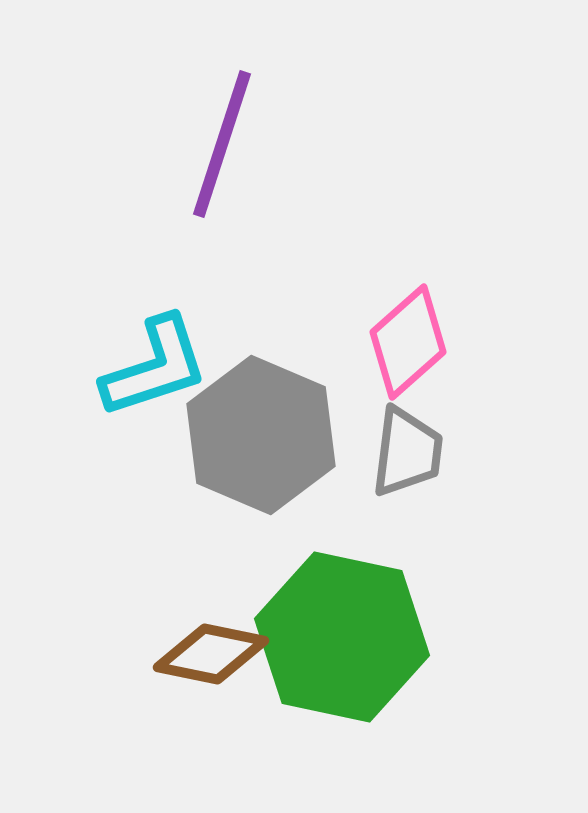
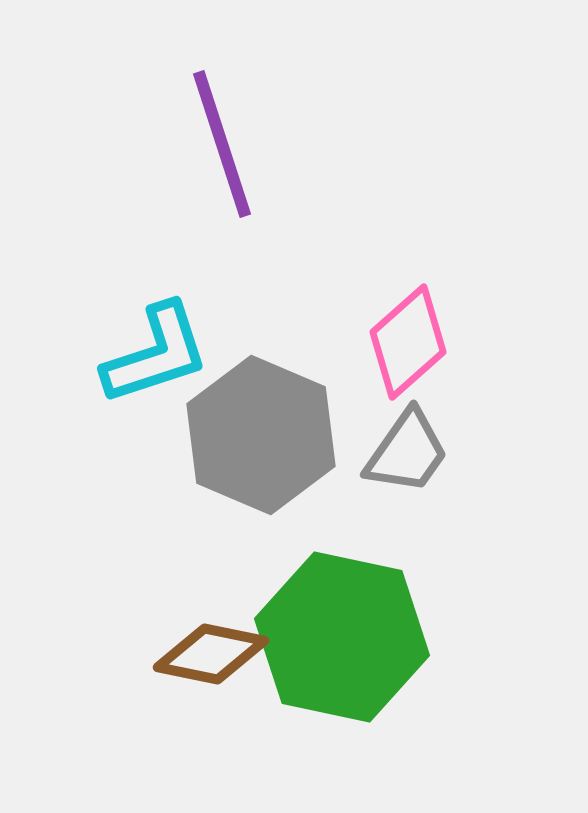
purple line: rotated 36 degrees counterclockwise
cyan L-shape: moved 1 px right, 13 px up
gray trapezoid: rotated 28 degrees clockwise
